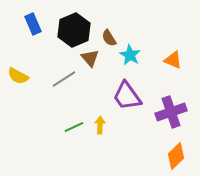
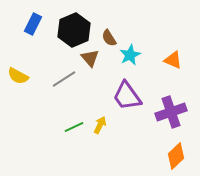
blue rectangle: rotated 50 degrees clockwise
cyan star: rotated 15 degrees clockwise
yellow arrow: rotated 24 degrees clockwise
